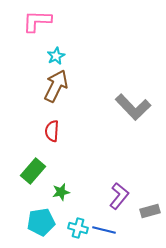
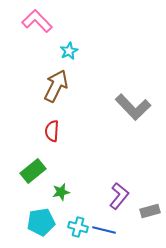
pink L-shape: rotated 44 degrees clockwise
cyan star: moved 13 px right, 5 px up
green rectangle: rotated 10 degrees clockwise
cyan cross: moved 1 px up
